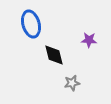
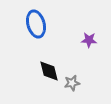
blue ellipse: moved 5 px right
black diamond: moved 5 px left, 16 px down
